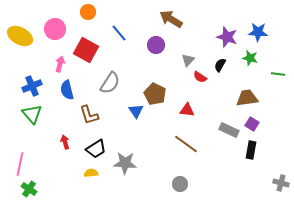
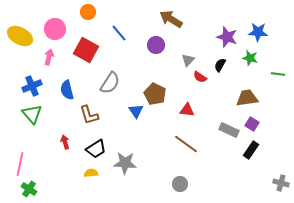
pink arrow: moved 11 px left, 7 px up
black rectangle: rotated 24 degrees clockwise
